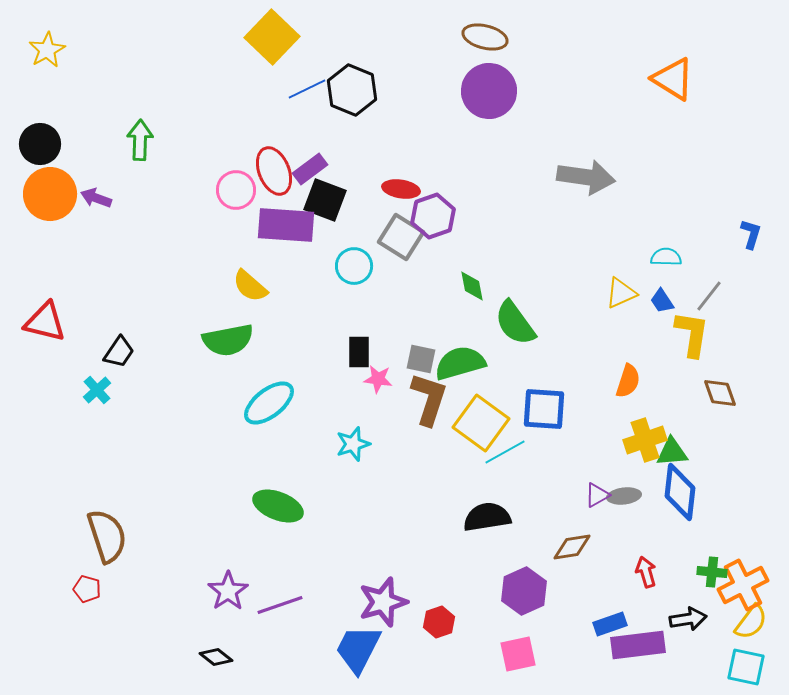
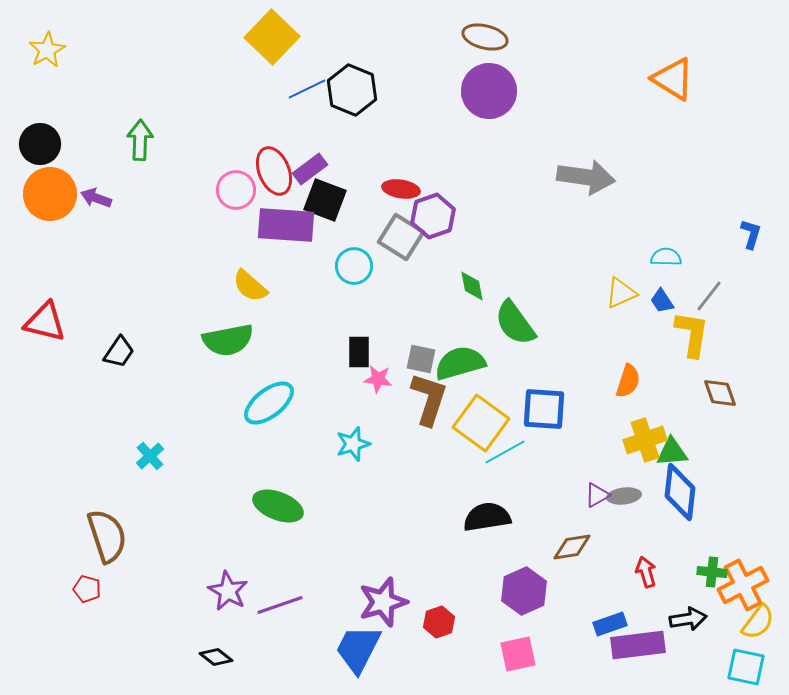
cyan cross at (97, 390): moved 53 px right, 66 px down
purple star at (228, 591): rotated 9 degrees counterclockwise
yellow semicircle at (751, 622): moved 7 px right
